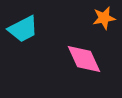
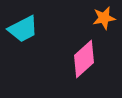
pink diamond: rotated 72 degrees clockwise
